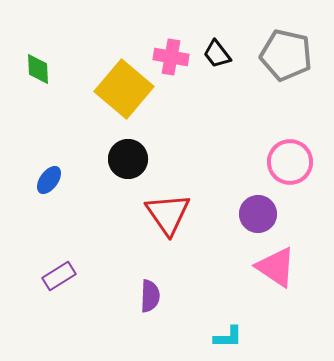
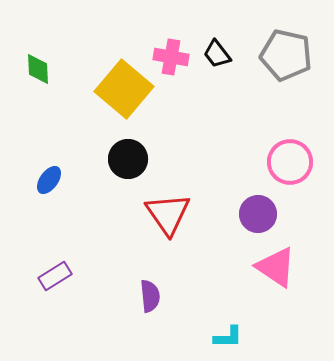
purple rectangle: moved 4 px left
purple semicircle: rotated 8 degrees counterclockwise
